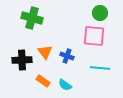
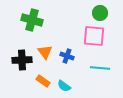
green cross: moved 2 px down
cyan semicircle: moved 1 px left, 1 px down
